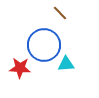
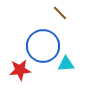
blue circle: moved 1 px left, 1 px down
red star: moved 2 px down; rotated 10 degrees counterclockwise
